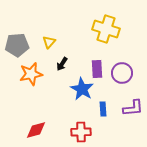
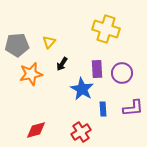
red cross: rotated 30 degrees counterclockwise
